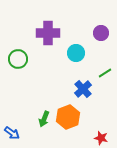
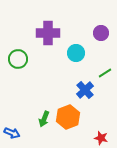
blue cross: moved 2 px right, 1 px down
blue arrow: rotated 14 degrees counterclockwise
